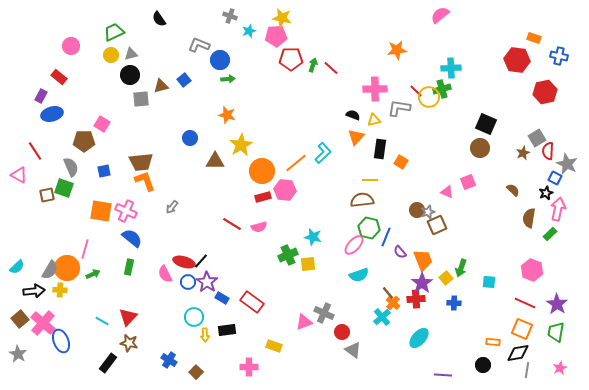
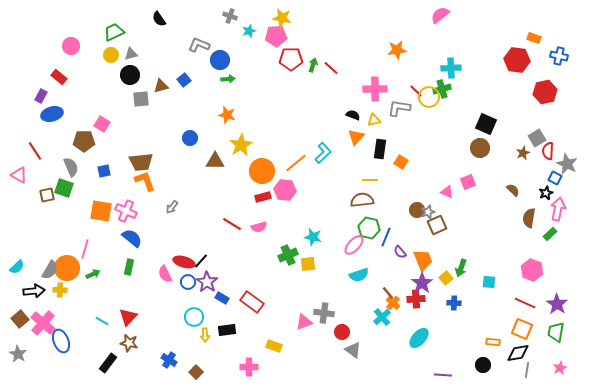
gray cross at (324, 313): rotated 18 degrees counterclockwise
